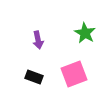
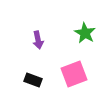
black rectangle: moved 1 px left, 3 px down
